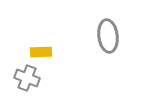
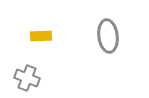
yellow rectangle: moved 16 px up
